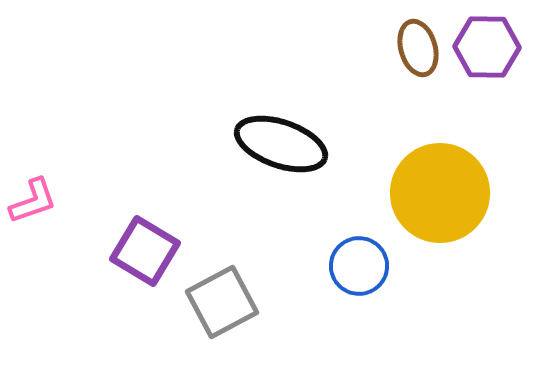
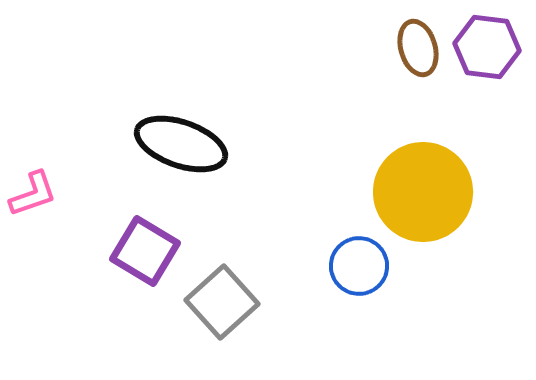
purple hexagon: rotated 6 degrees clockwise
black ellipse: moved 100 px left
yellow circle: moved 17 px left, 1 px up
pink L-shape: moved 7 px up
gray square: rotated 14 degrees counterclockwise
